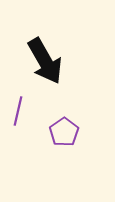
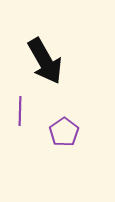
purple line: moved 2 px right; rotated 12 degrees counterclockwise
